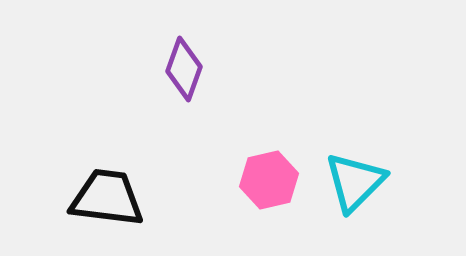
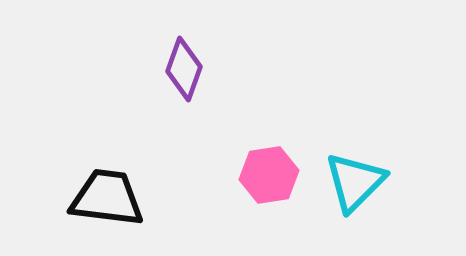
pink hexagon: moved 5 px up; rotated 4 degrees clockwise
